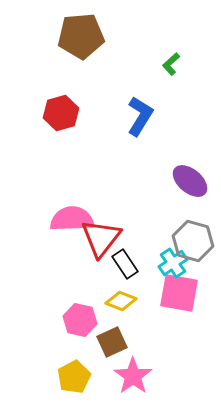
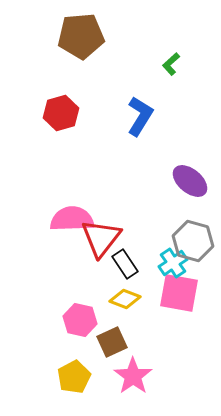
yellow diamond: moved 4 px right, 2 px up
